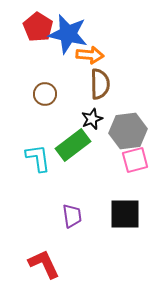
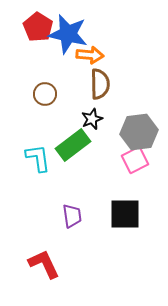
gray hexagon: moved 11 px right, 1 px down
pink square: rotated 12 degrees counterclockwise
